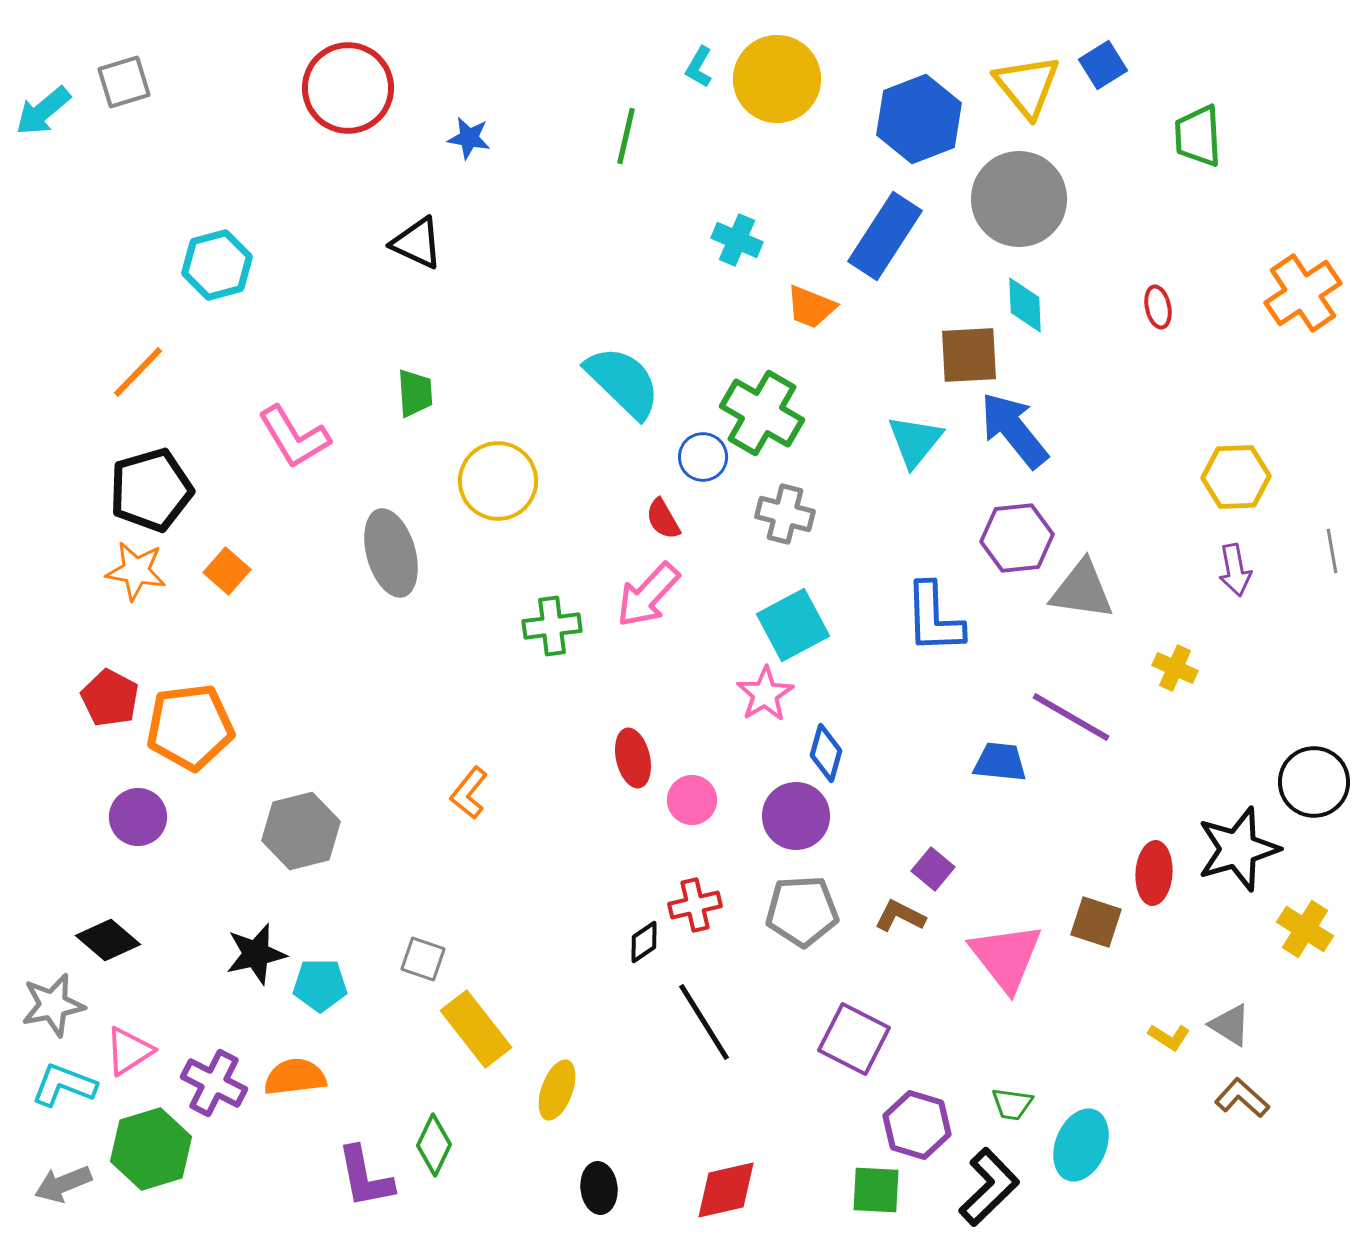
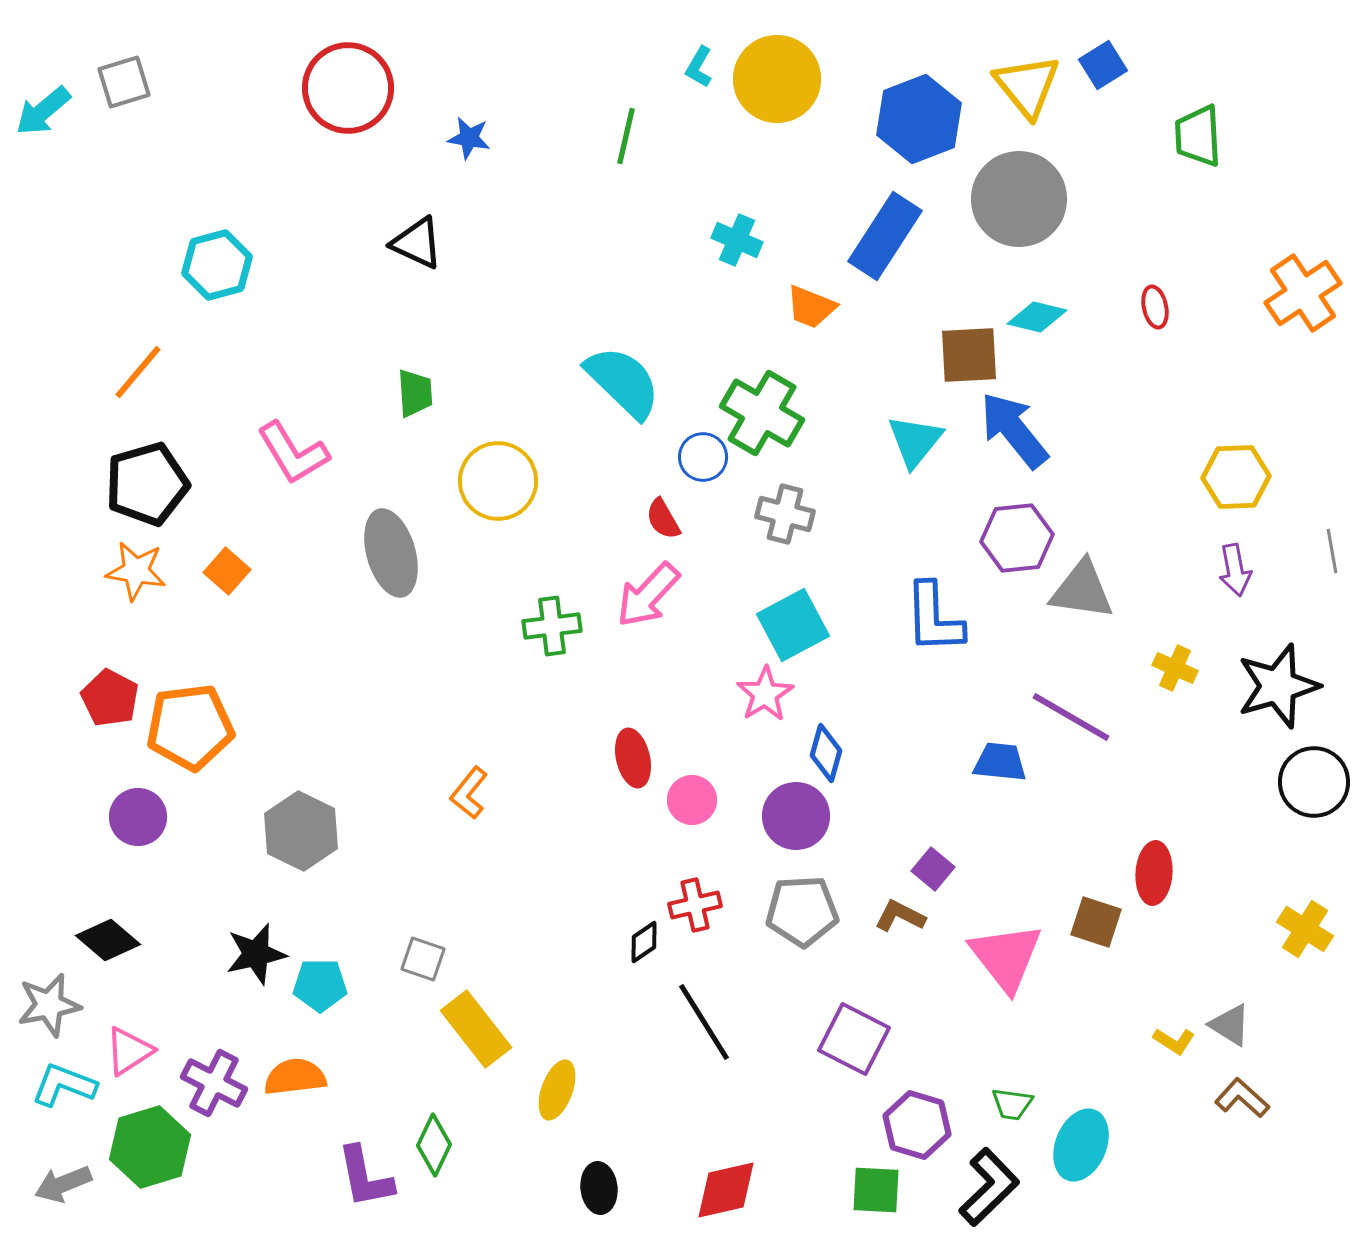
cyan diamond at (1025, 305): moved 12 px right, 12 px down; rotated 74 degrees counterclockwise
red ellipse at (1158, 307): moved 3 px left
orange line at (138, 372): rotated 4 degrees counterclockwise
pink L-shape at (294, 437): moved 1 px left, 16 px down
black pentagon at (151, 490): moved 4 px left, 6 px up
gray hexagon at (301, 831): rotated 20 degrees counterclockwise
black star at (1238, 849): moved 40 px right, 163 px up
gray star at (53, 1005): moved 4 px left
yellow L-shape at (1169, 1037): moved 5 px right, 4 px down
green hexagon at (151, 1149): moved 1 px left, 2 px up
